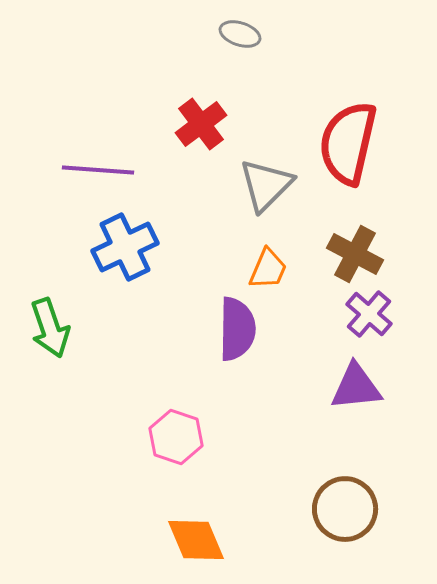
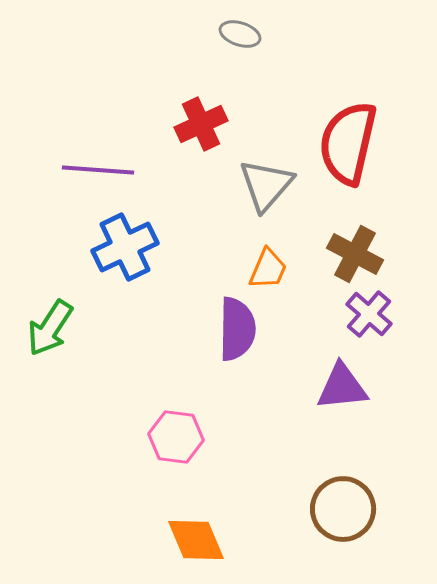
red cross: rotated 12 degrees clockwise
gray triangle: rotated 4 degrees counterclockwise
green arrow: rotated 52 degrees clockwise
purple triangle: moved 14 px left
pink hexagon: rotated 12 degrees counterclockwise
brown circle: moved 2 px left
